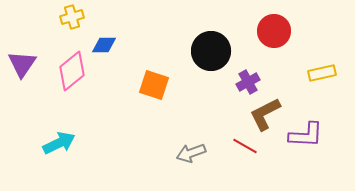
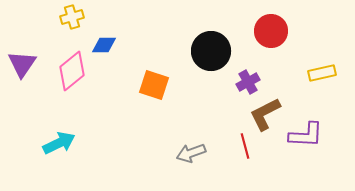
red circle: moved 3 px left
red line: rotated 45 degrees clockwise
